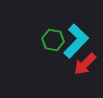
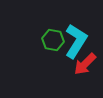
cyan L-shape: rotated 12 degrees counterclockwise
